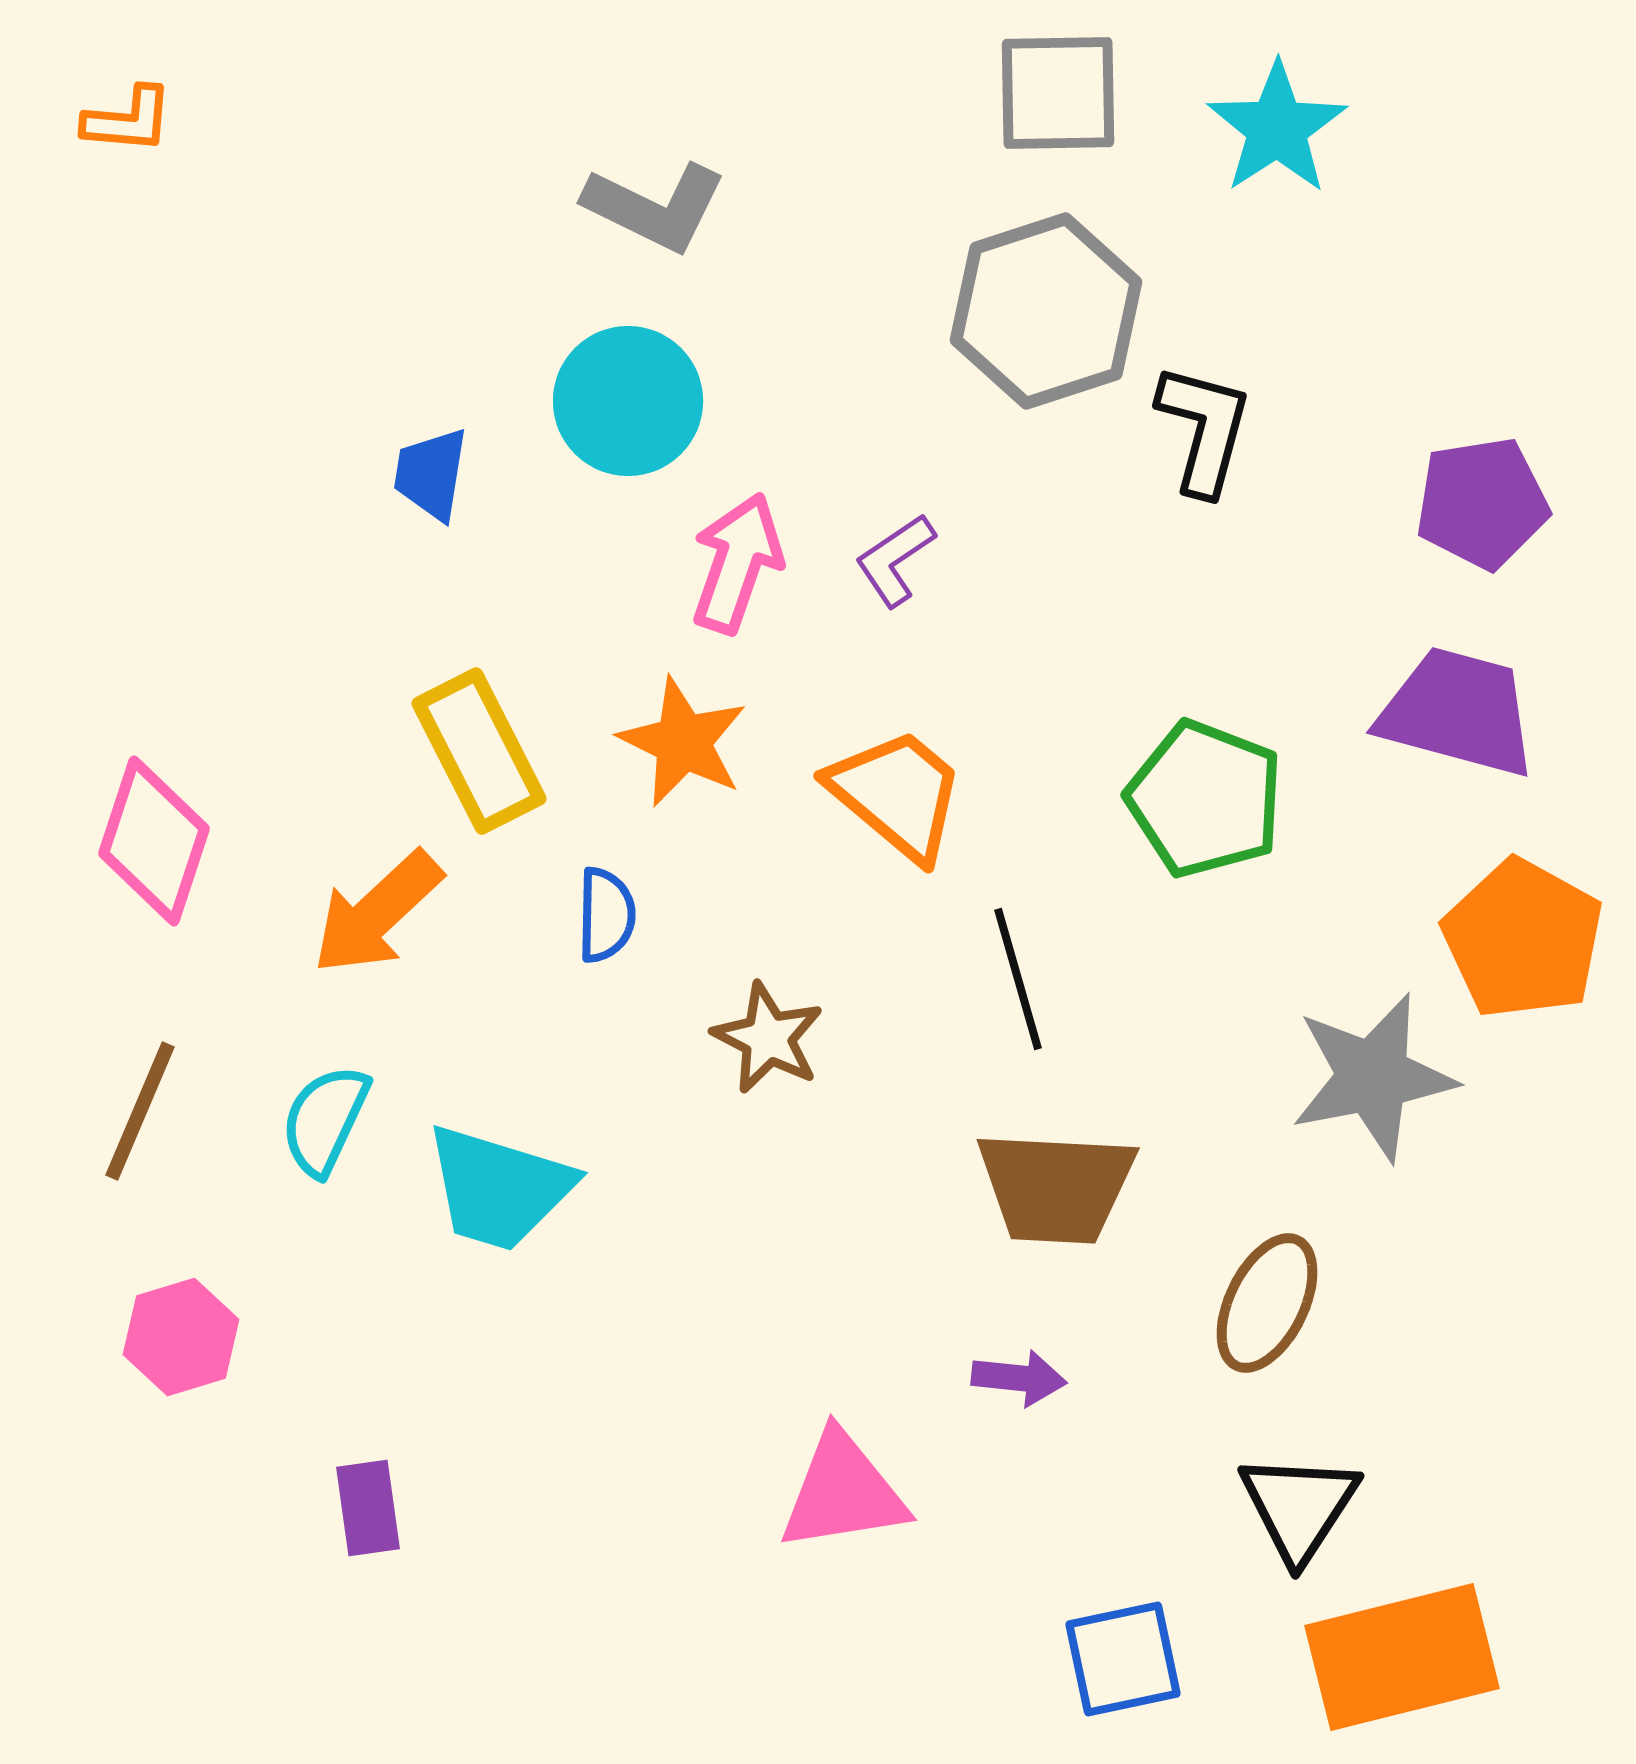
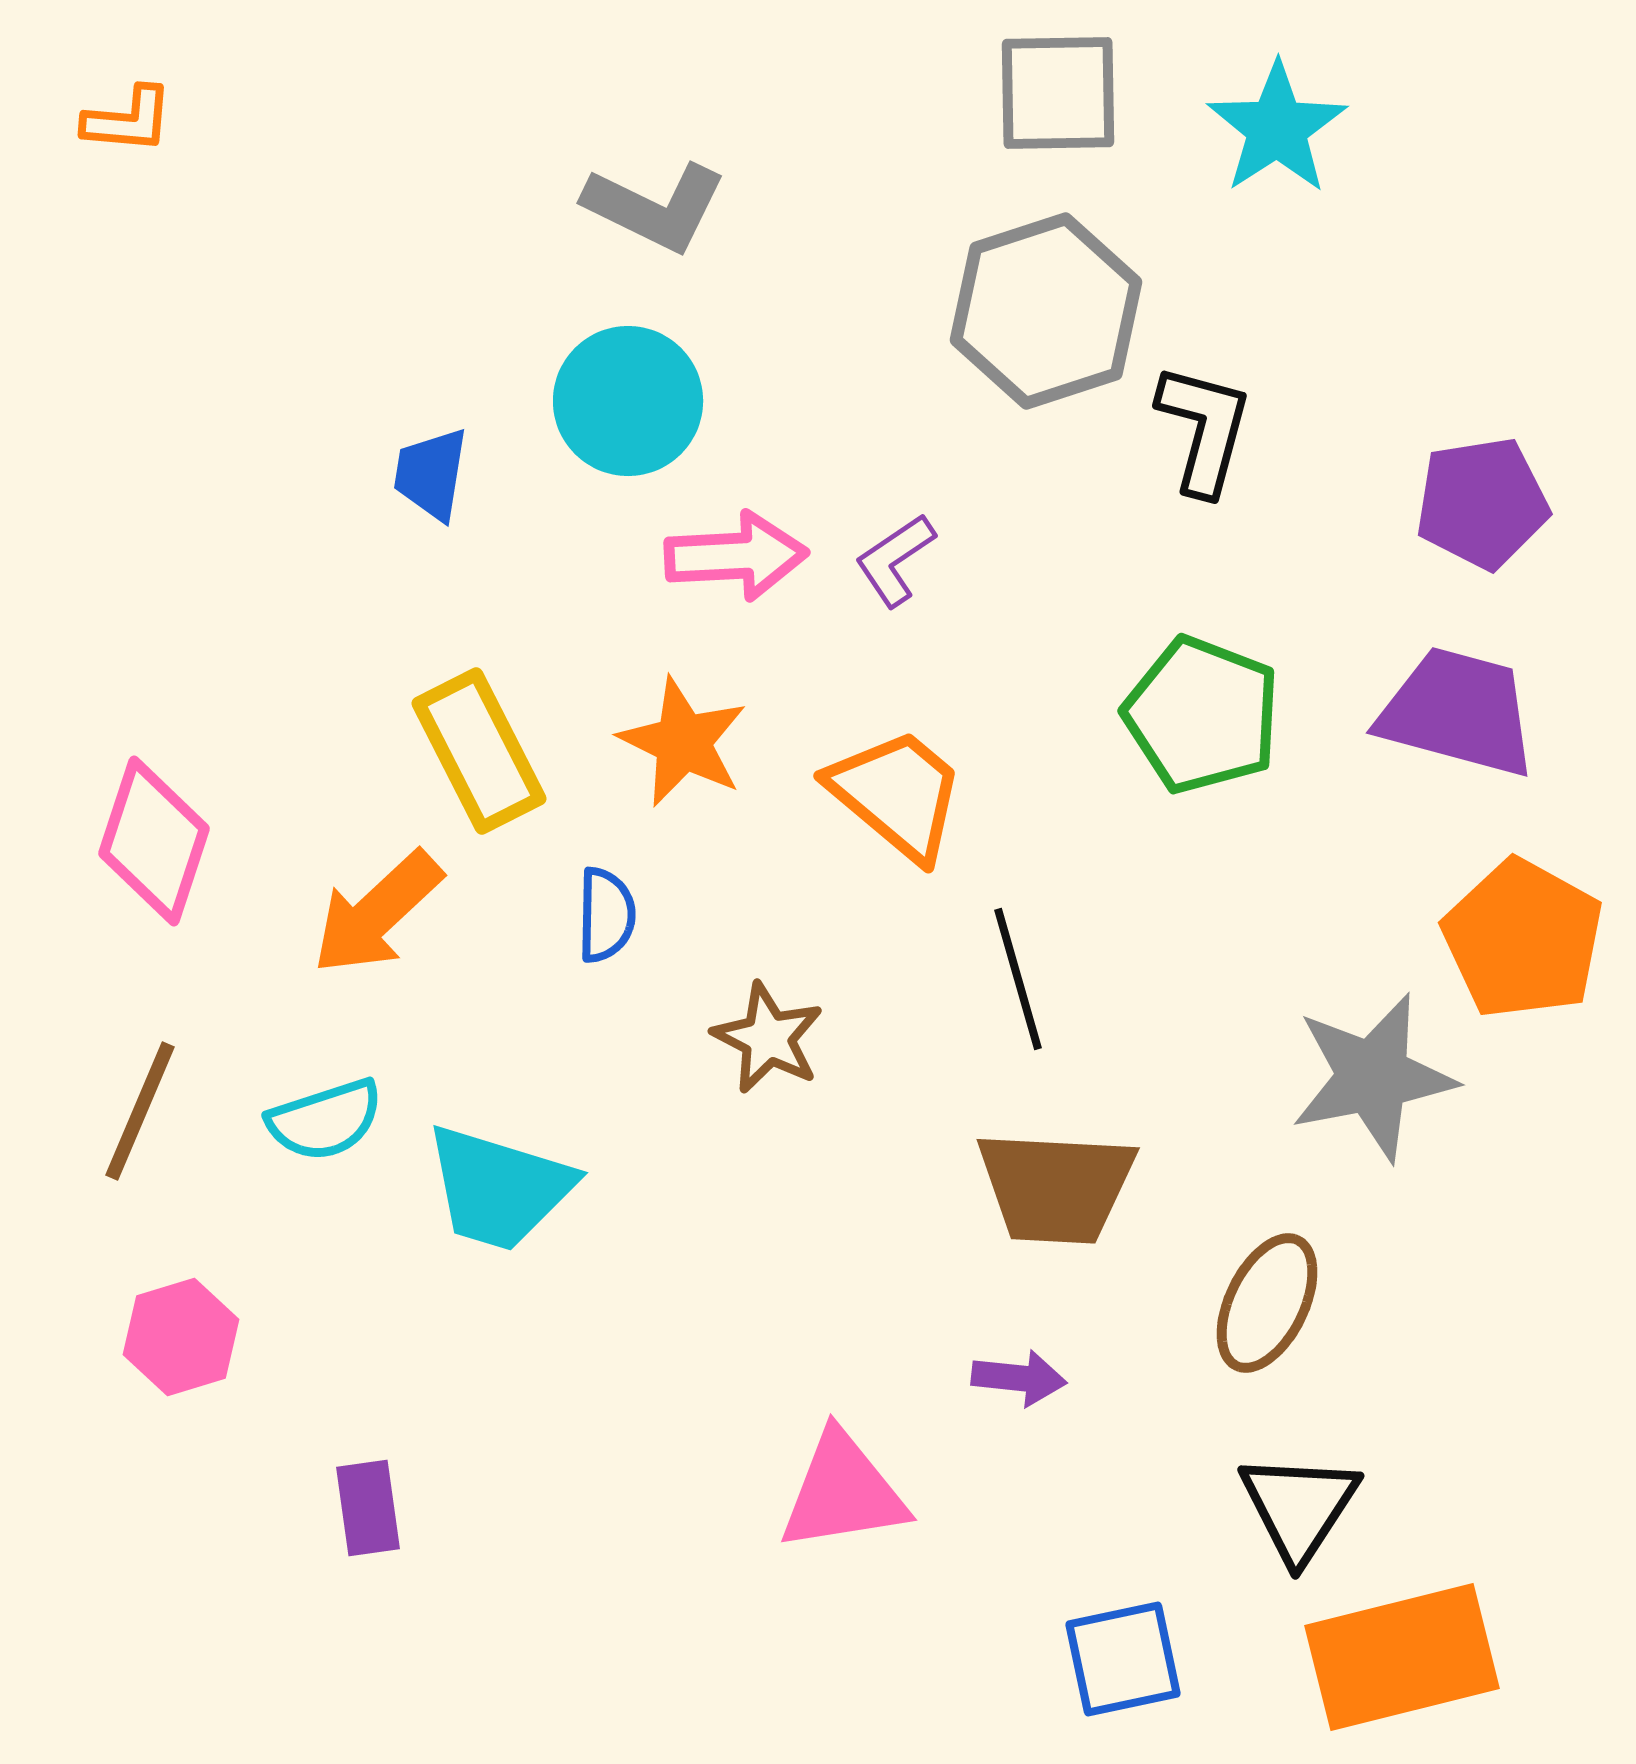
pink arrow: moved 1 px left, 7 px up; rotated 68 degrees clockwise
green pentagon: moved 3 px left, 84 px up
cyan semicircle: rotated 133 degrees counterclockwise
